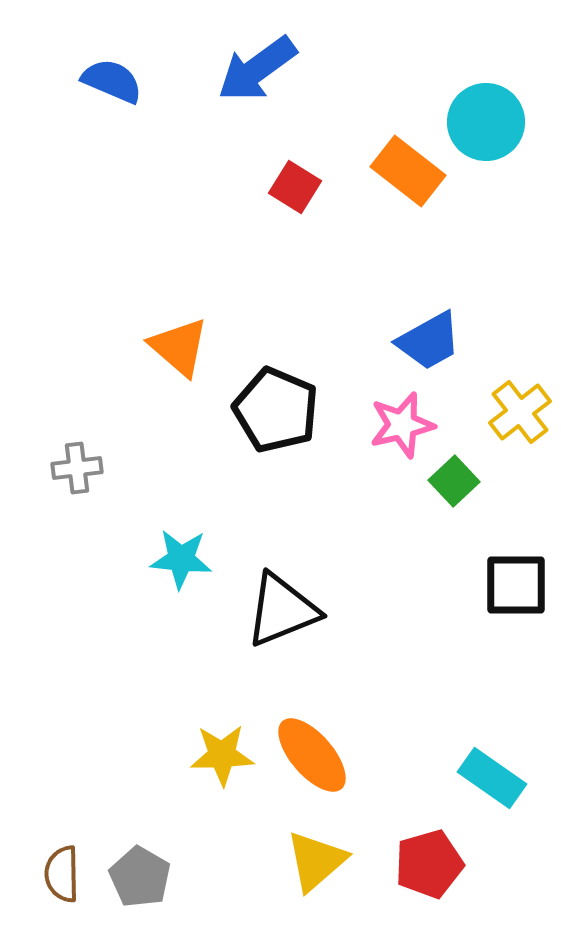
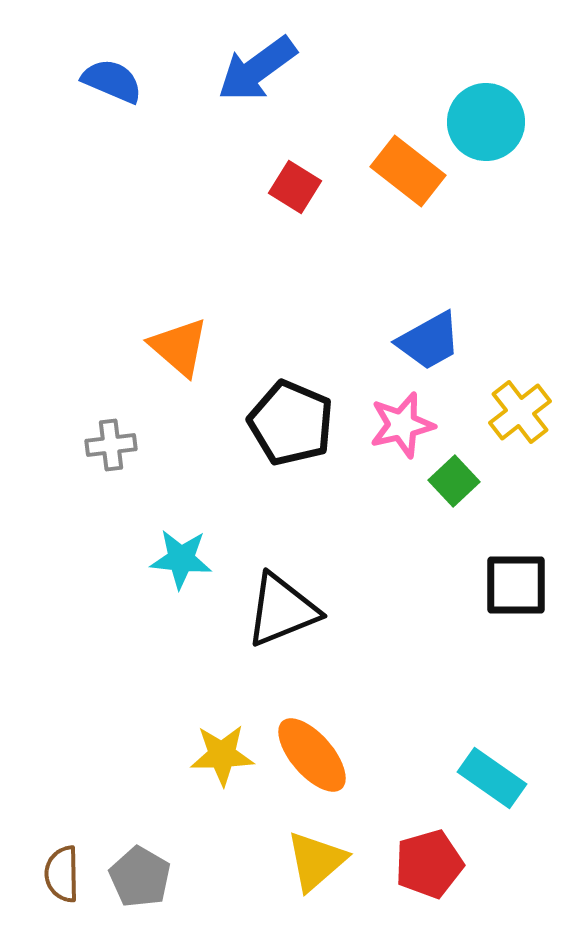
black pentagon: moved 15 px right, 13 px down
gray cross: moved 34 px right, 23 px up
